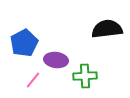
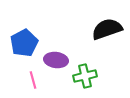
black semicircle: rotated 12 degrees counterclockwise
green cross: rotated 10 degrees counterclockwise
pink line: rotated 54 degrees counterclockwise
